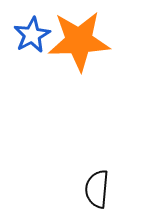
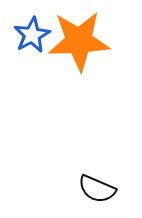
black semicircle: rotated 72 degrees counterclockwise
